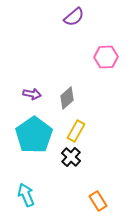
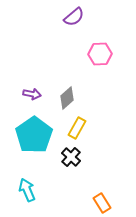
pink hexagon: moved 6 px left, 3 px up
yellow rectangle: moved 1 px right, 3 px up
cyan arrow: moved 1 px right, 5 px up
orange rectangle: moved 4 px right, 2 px down
